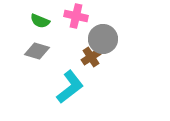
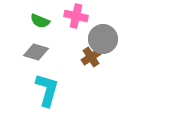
gray diamond: moved 1 px left, 1 px down
cyan L-shape: moved 23 px left, 3 px down; rotated 36 degrees counterclockwise
